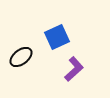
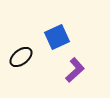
purple L-shape: moved 1 px right, 1 px down
